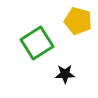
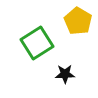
yellow pentagon: rotated 16 degrees clockwise
